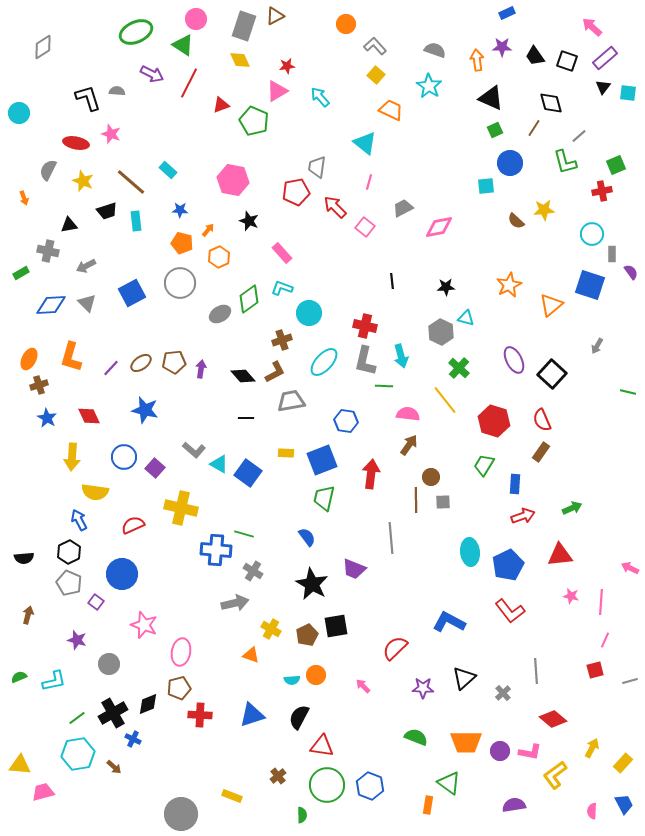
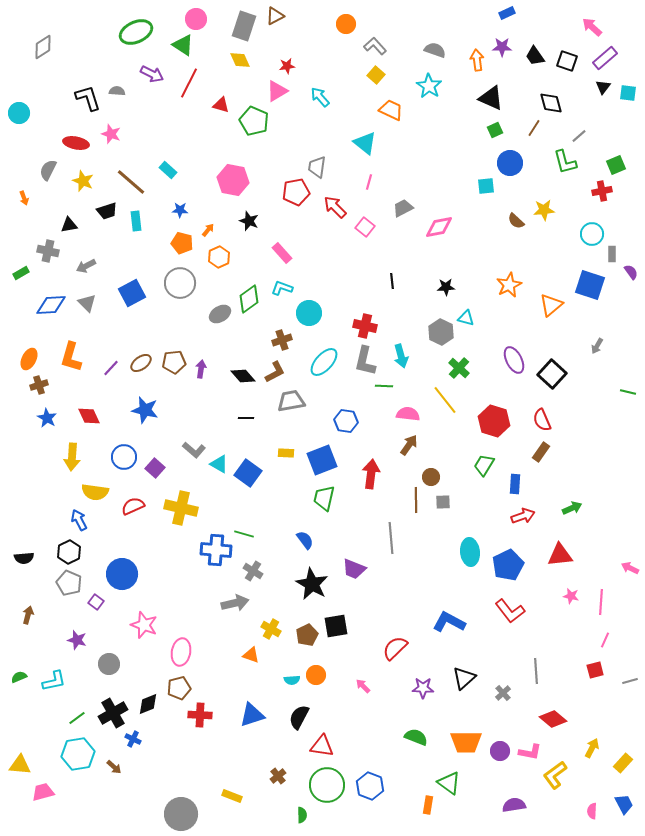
red triangle at (221, 105): rotated 36 degrees clockwise
red semicircle at (133, 525): moved 19 px up
blue semicircle at (307, 537): moved 2 px left, 3 px down
